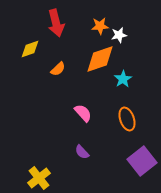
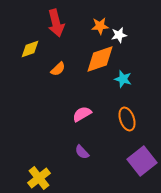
cyan star: rotated 24 degrees counterclockwise
pink semicircle: moved 1 px left, 1 px down; rotated 78 degrees counterclockwise
